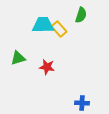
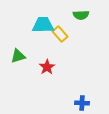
green semicircle: rotated 70 degrees clockwise
yellow rectangle: moved 1 px right, 5 px down
green triangle: moved 2 px up
red star: rotated 28 degrees clockwise
